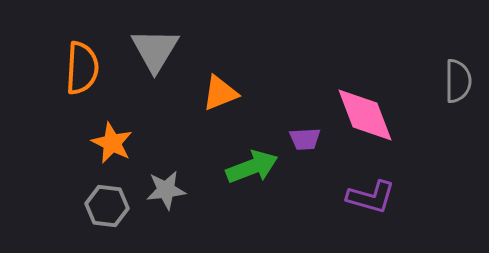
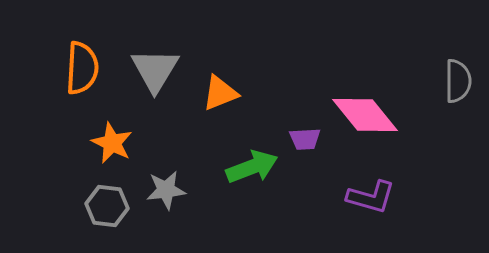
gray triangle: moved 20 px down
pink diamond: rotated 18 degrees counterclockwise
